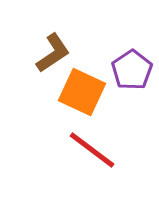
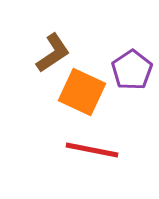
red line: rotated 26 degrees counterclockwise
